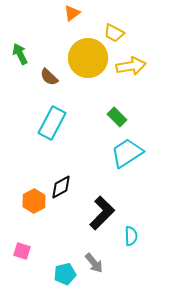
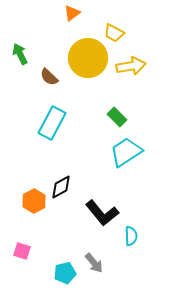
cyan trapezoid: moved 1 px left, 1 px up
black L-shape: rotated 96 degrees clockwise
cyan pentagon: moved 1 px up
